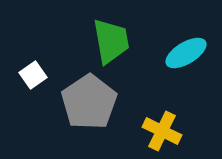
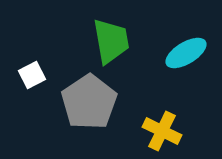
white square: moved 1 px left; rotated 8 degrees clockwise
